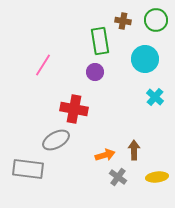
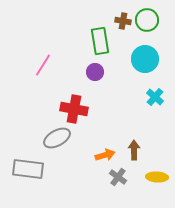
green circle: moved 9 px left
gray ellipse: moved 1 px right, 2 px up
yellow ellipse: rotated 10 degrees clockwise
